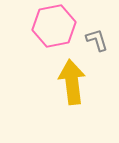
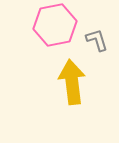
pink hexagon: moved 1 px right, 1 px up
